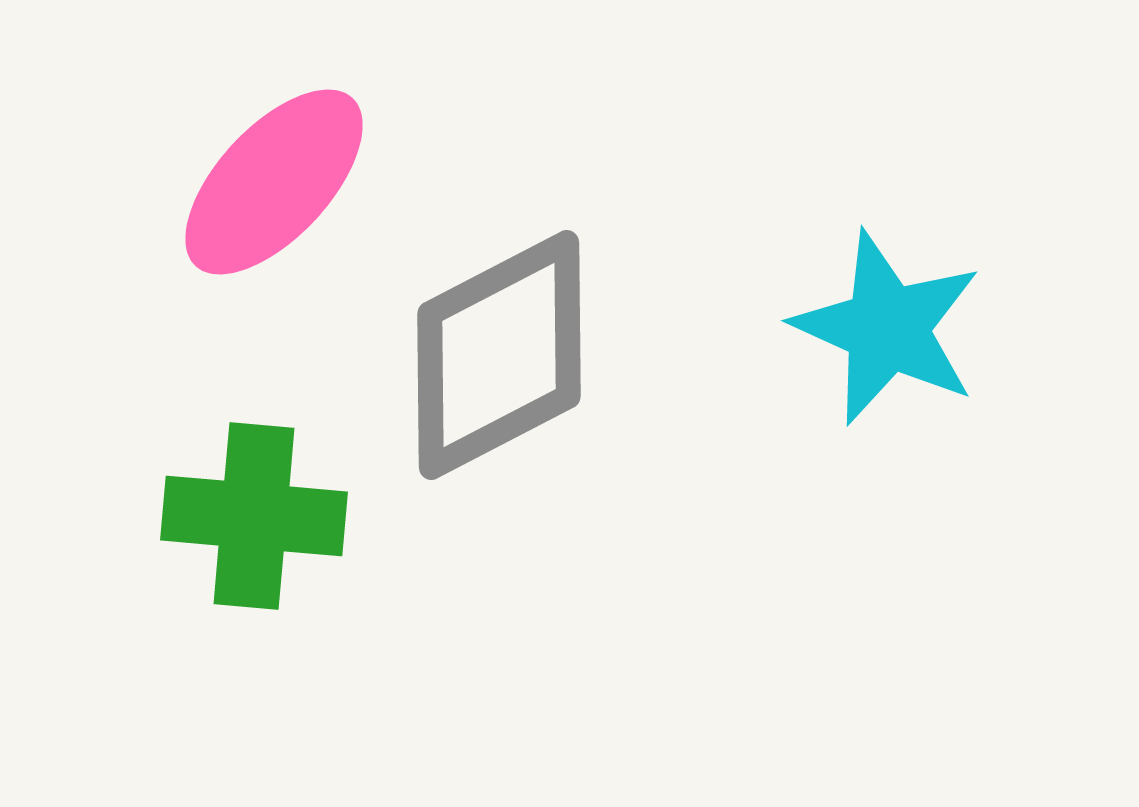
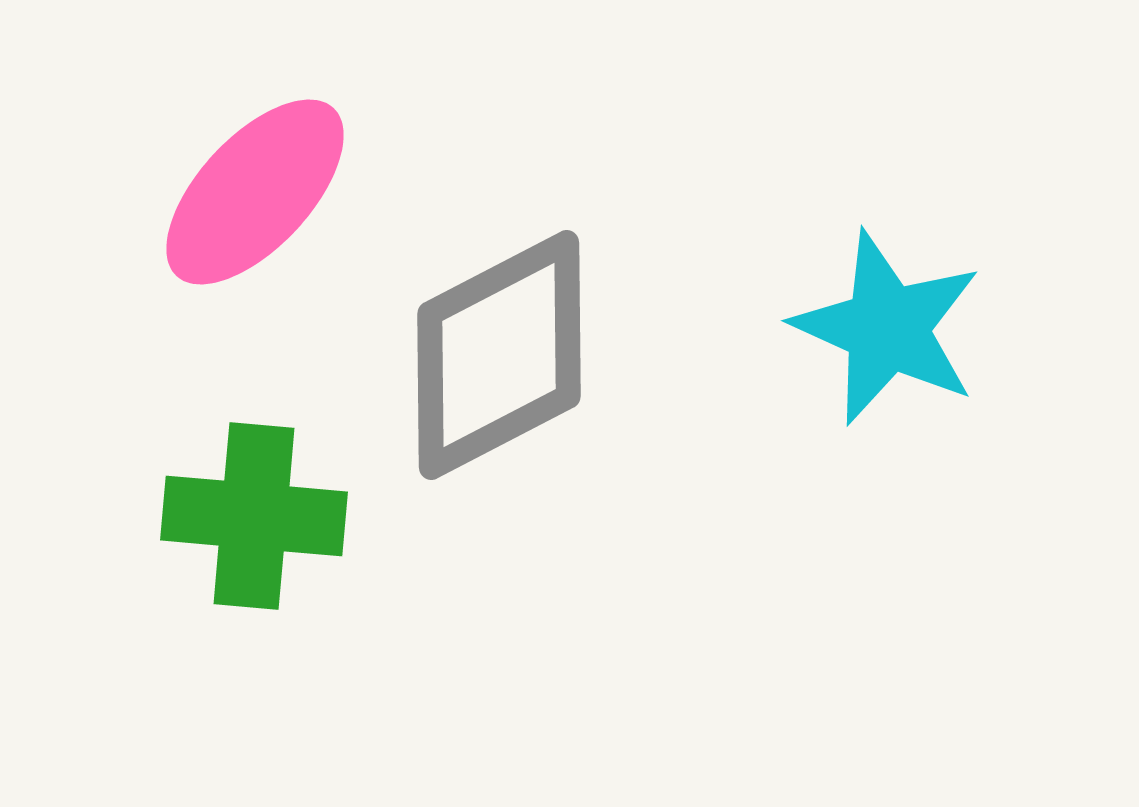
pink ellipse: moved 19 px left, 10 px down
